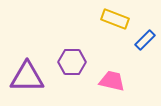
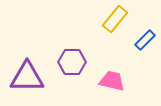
yellow rectangle: rotated 72 degrees counterclockwise
